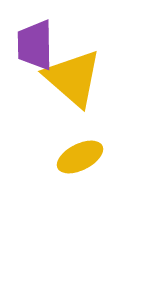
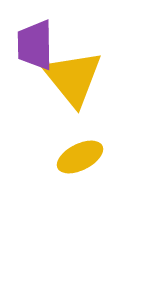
yellow triangle: rotated 10 degrees clockwise
